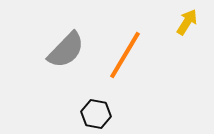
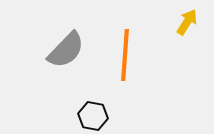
orange line: rotated 27 degrees counterclockwise
black hexagon: moved 3 px left, 2 px down
